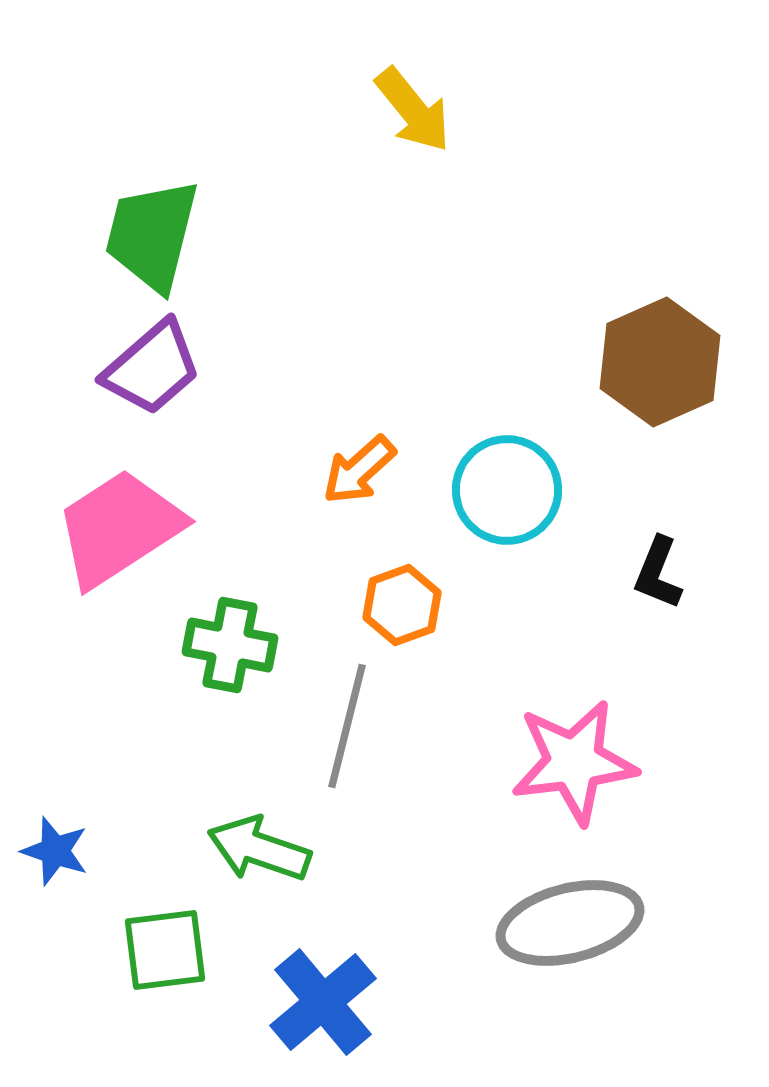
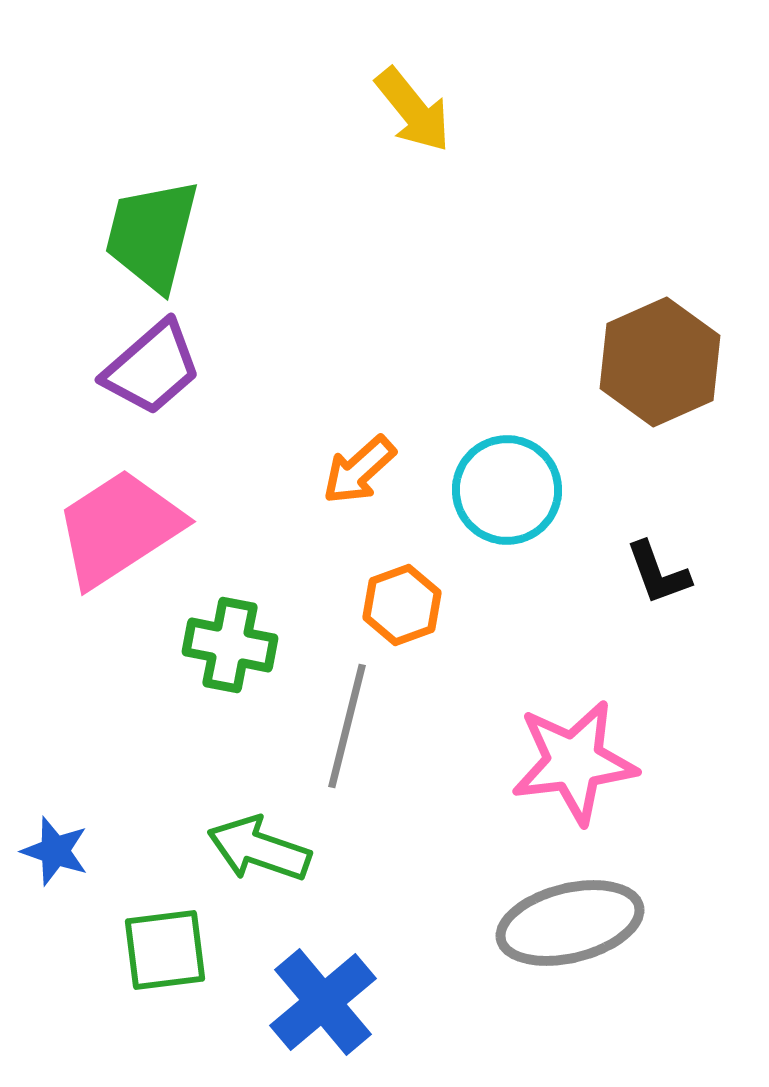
black L-shape: rotated 42 degrees counterclockwise
